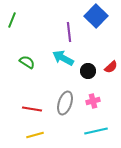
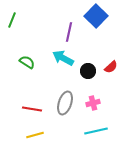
purple line: rotated 18 degrees clockwise
pink cross: moved 2 px down
